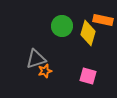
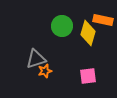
pink square: rotated 24 degrees counterclockwise
